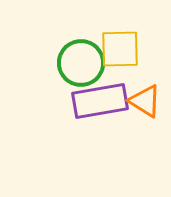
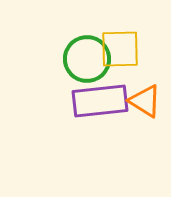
green circle: moved 6 px right, 4 px up
purple rectangle: rotated 4 degrees clockwise
